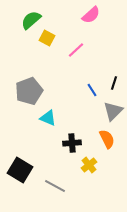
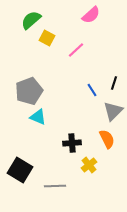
cyan triangle: moved 10 px left, 1 px up
gray line: rotated 30 degrees counterclockwise
